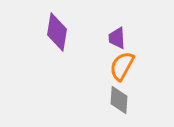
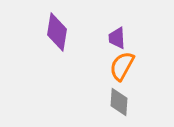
gray diamond: moved 2 px down
